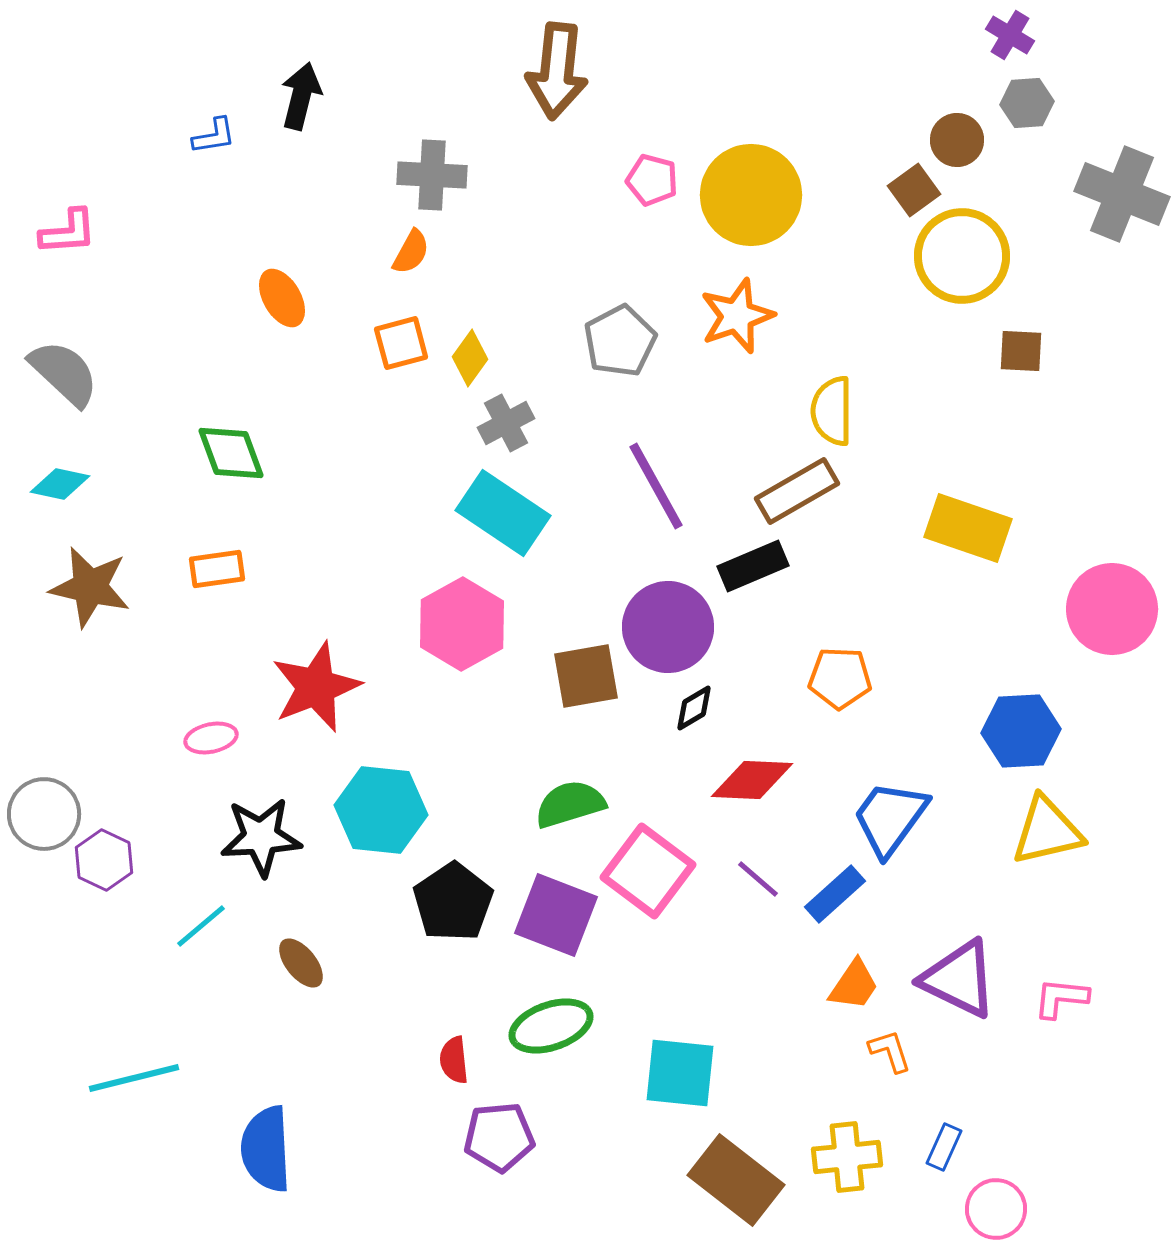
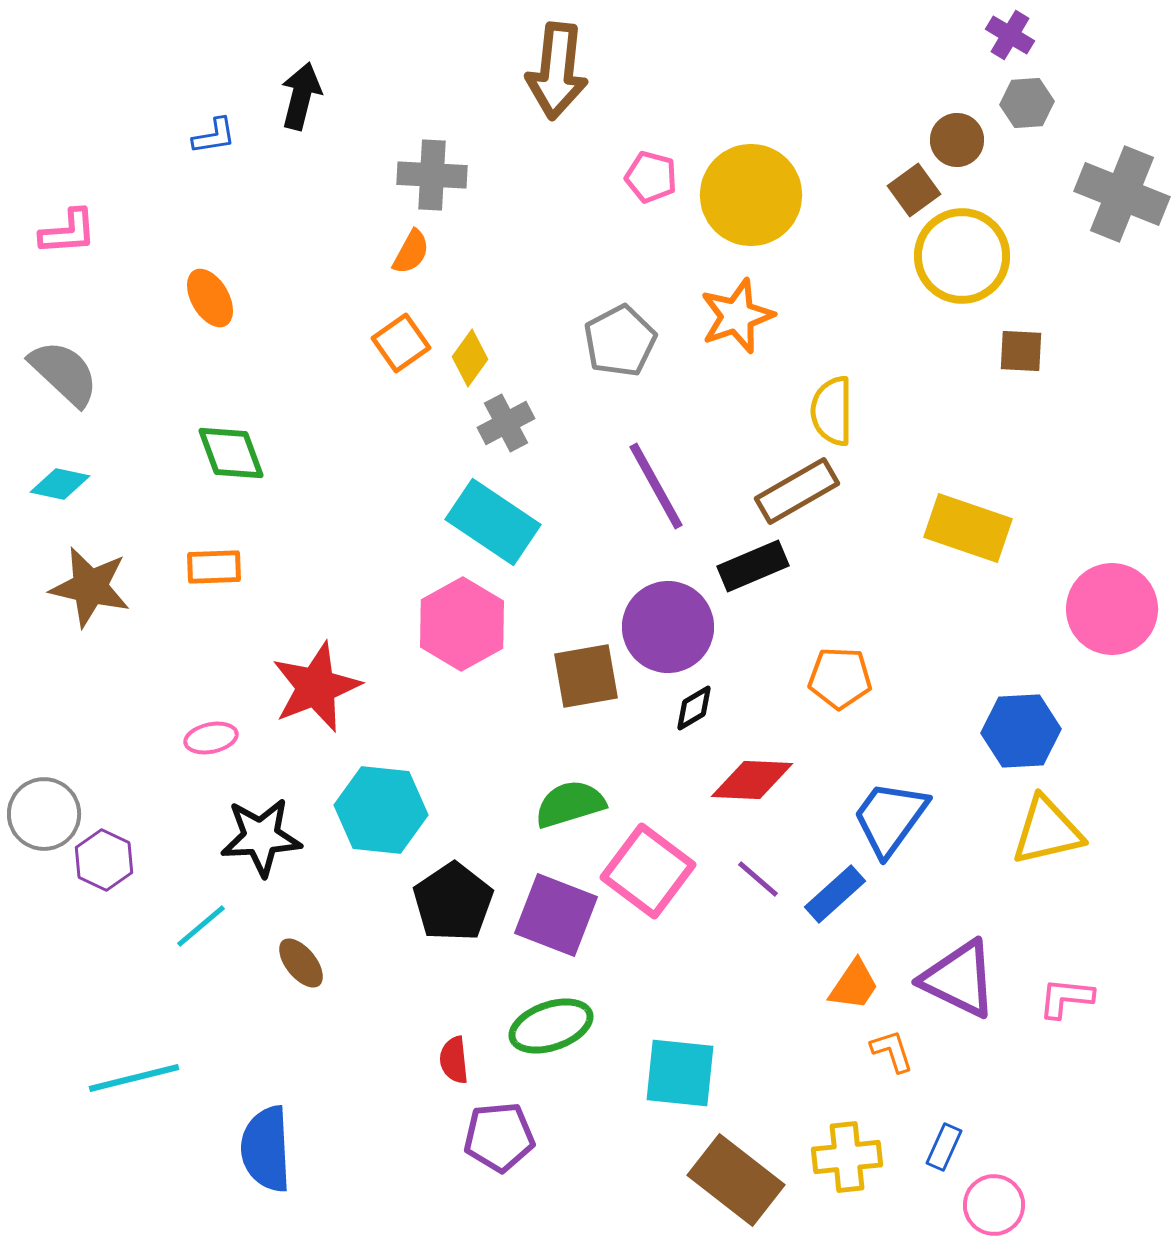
pink pentagon at (652, 180): moved 1 px left, 3 px up
orange ellipse at (282, 298): moved 72 px left
orange square at (401, 343): rotated 20 degrees counterclockwise
cyan rectangle at (503, 513): moved 10 px left, 9 px down
orange rectangle at (217, 569): moved 3 px left, 2 px up; rotated 6 degrees clockwise
pink L-shape at (1061, 998): moved 5 px right
orange L-shape at (890, 1051): moved 2 px right
pink circle at (996, 1209): moved 2 px left, 4 px up
